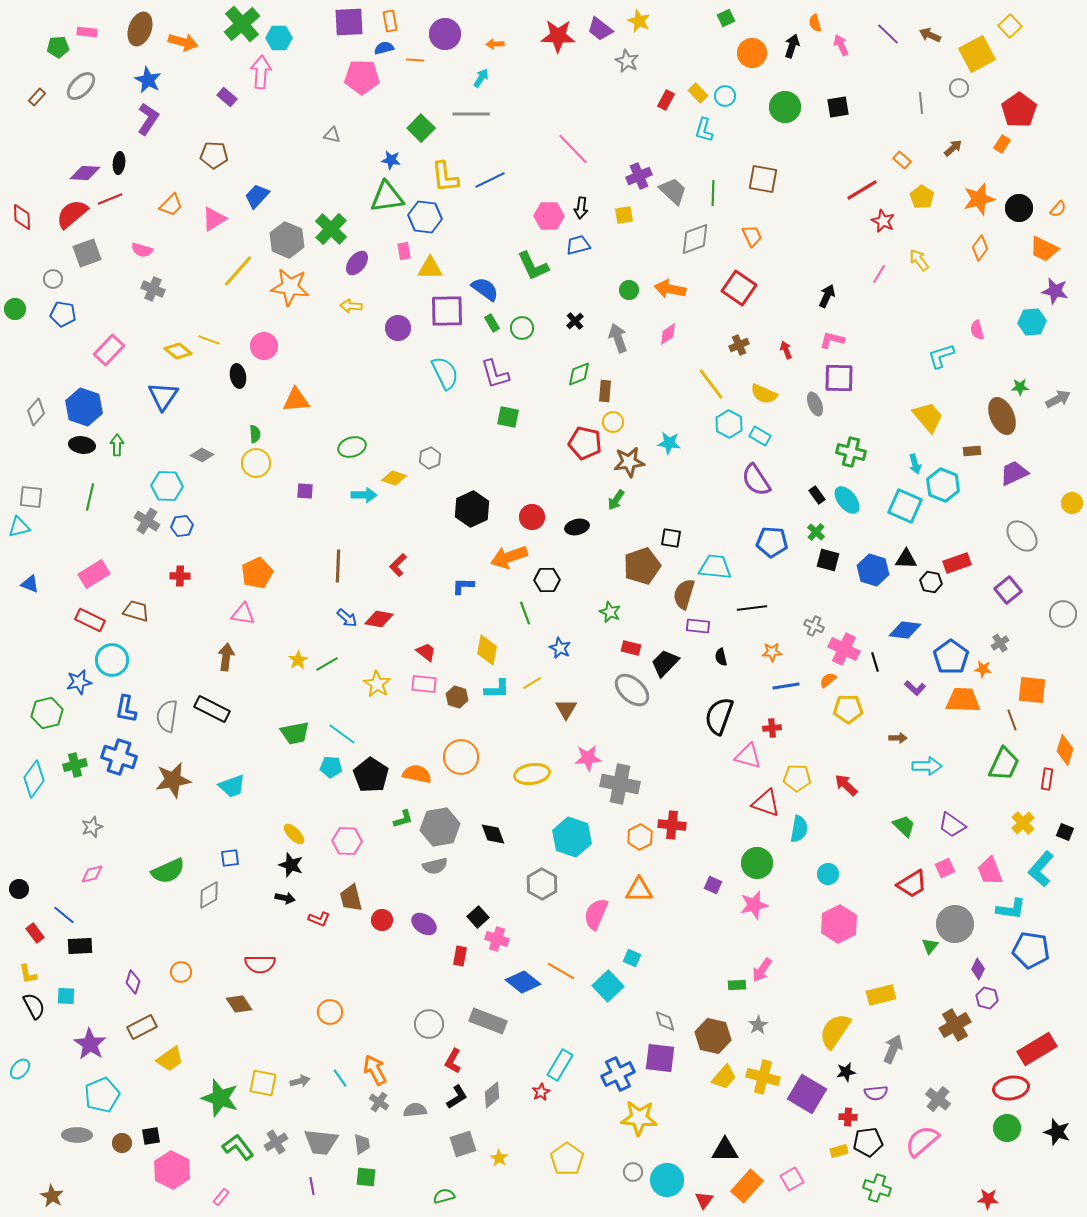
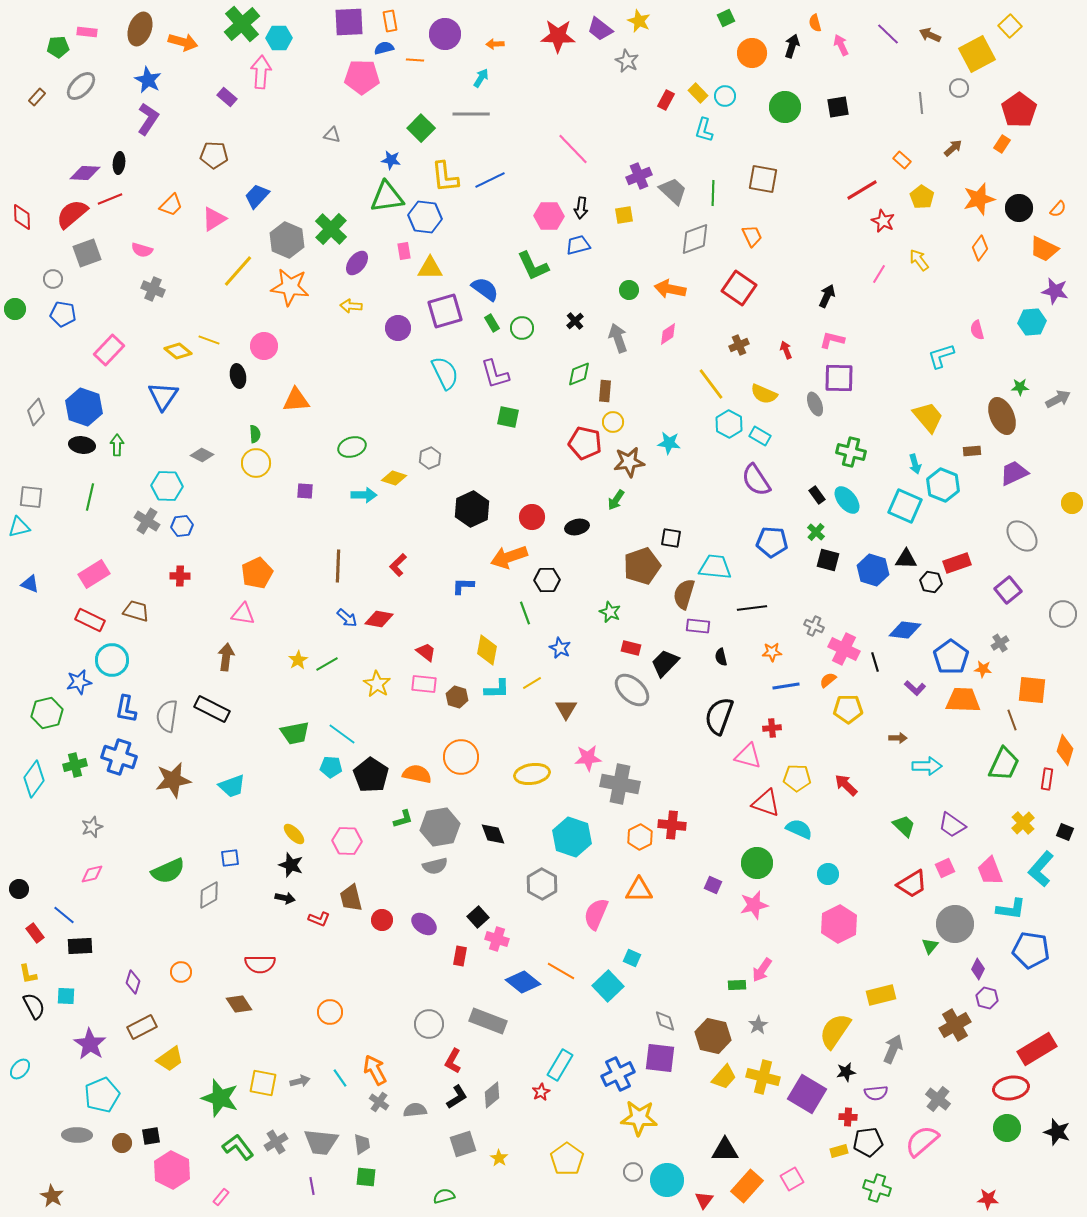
purple square at (447, 311): moved 2 px left; rotated 15 degrees counterclockwise
cyan semicircle at (799, 829): rotated 76 degrees counterclockwise
